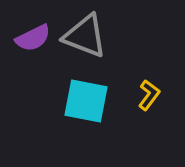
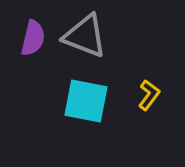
purple semicircle: rotated 51 degrees counterclockwise
